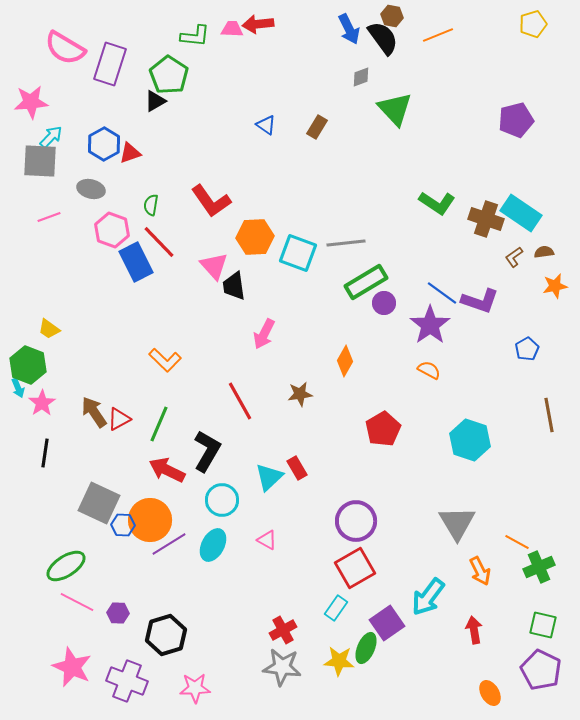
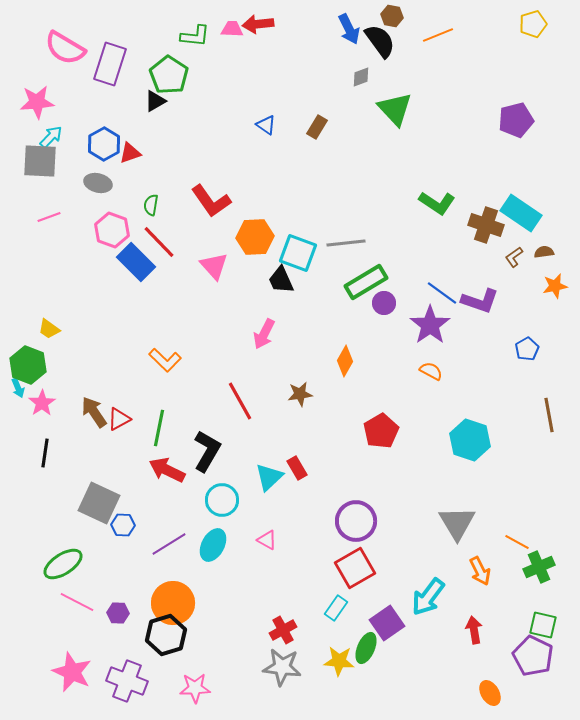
black semicircle at (383, 38): moved 3 px left, 3 px down
pink star at (31, 102): moved 6 px right
gray ellipse at (91, 189): moved 7 px right, 6 px up
brown cross at (486, 219): moved 6 px down
blue rectangle at (136, 262): rotated 18 degrees counterclockwise
black trapezoid at (234, 286): moved 47 px right, 6 px up; rotated 16 degrees counterclockwise
orange semicircle at (429, 370): moved 2 px right, 1 px down
green line at (159, 424): moved 4 px down; rotated 12 degrees counterclockwise
red pentagon at (383, 429): moved 2 px left, 2 px down
orange circle at (150, 520): moved 23 px right, 83 px down
green ellipse at (66, 566): moved 3 px left, 2 px up
pink star at (72, 667): moved 5 px down
purple pentagon at (541, 670): moved 8 px left, 14 px up
